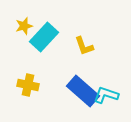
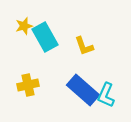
cyan rectangle: moved 1 px right; rotated 72 degrees counterclockwise
yellow cross: rotated 25 degrees counterclockwise
blue rectangle: moved 1 px up
cyan L-shape: rotated 85 degrees counterclockwise
